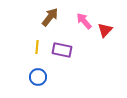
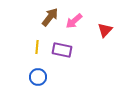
pink arrow: moved 10 px left; rotated 90 degrees counterclockwise
